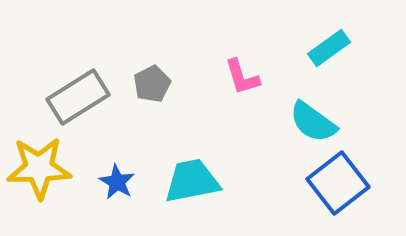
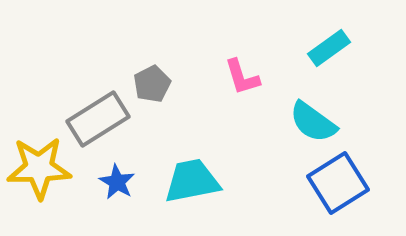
gray rectangle: moved 20 px right, 22 px down
blue square: rotated 6 degrees clockwise
